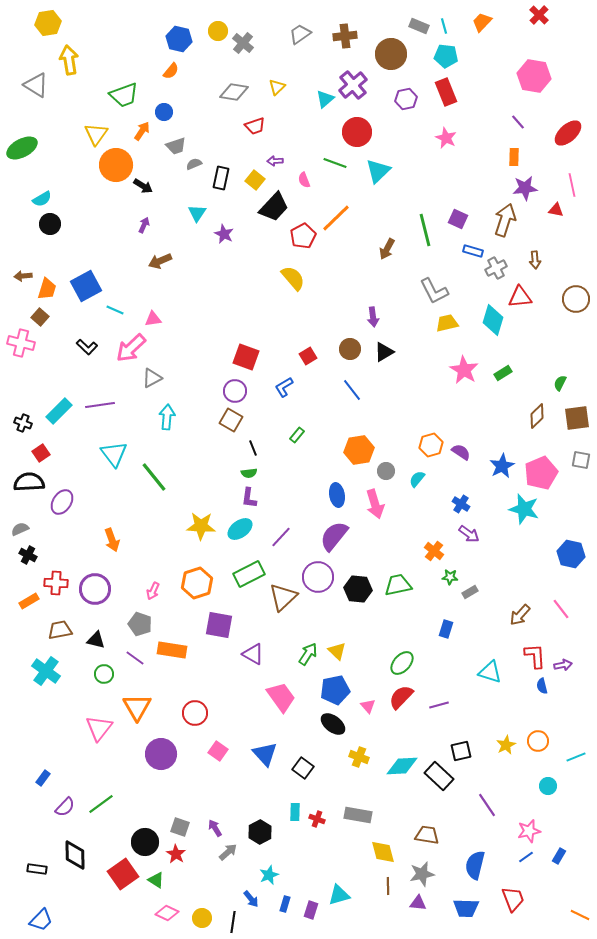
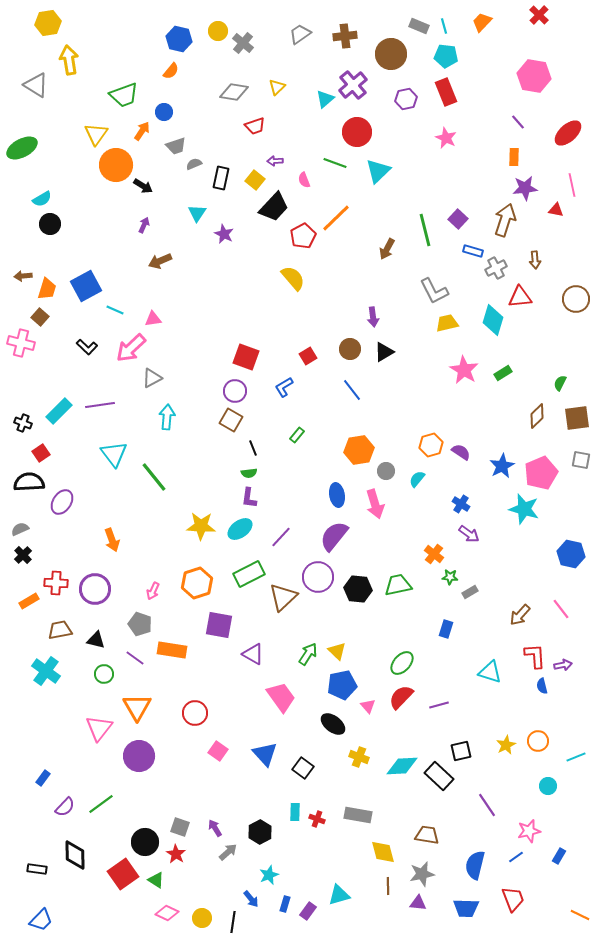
purple square at (458, 219): rotated 18 degrees clockwise
orange cross at (434, 551): moved 3 px down
black cross at (28, 555): moved 5 px left; rotated 18 degrees clockwise
blue pentagon at (335, 690): moved 7 px right, 5 px up
purple circle at (161, 754): moved 22 px left, 2 px down
blue line at (526, 857): moved 10 px left
purple rectangle at (311, 910): moved 3 px left, 1 px down; rotated 18 degrees clockwise
